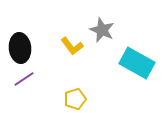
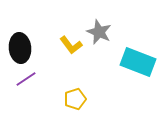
gray star: moved 3 px left, 2 px down
yellow L-shape: moved 1 px left, 1 px up
cyan rectangle: moved 1 px right, 1 px up; rotated 8 degrees counterclockwise
purple line: moved 2 px right
